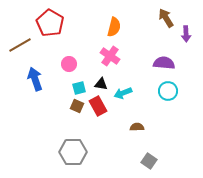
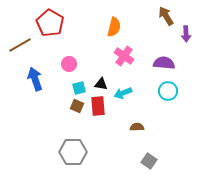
brown arrow: moved 2 px up
pink cross: moved 14 px right
red rectangle: rotated 24 degrees clockwise
